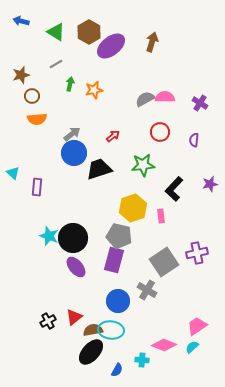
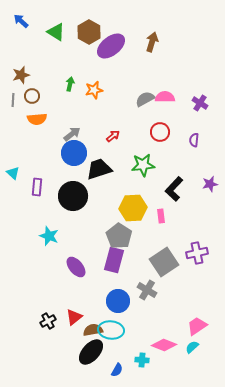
blue arrow at (21, 21): rotated 28 degrees clockwise
gray line at (56, 64): moved 43 px left, 36 px down; rotated 56 degrees counterclockwise
yellow hexagon at (133, 208): rotated 16 degrees clockwise
gray pentagon at (119, 236): rotated 20 degrees clockwise
black circle at (73, 238): moved 42 px up
